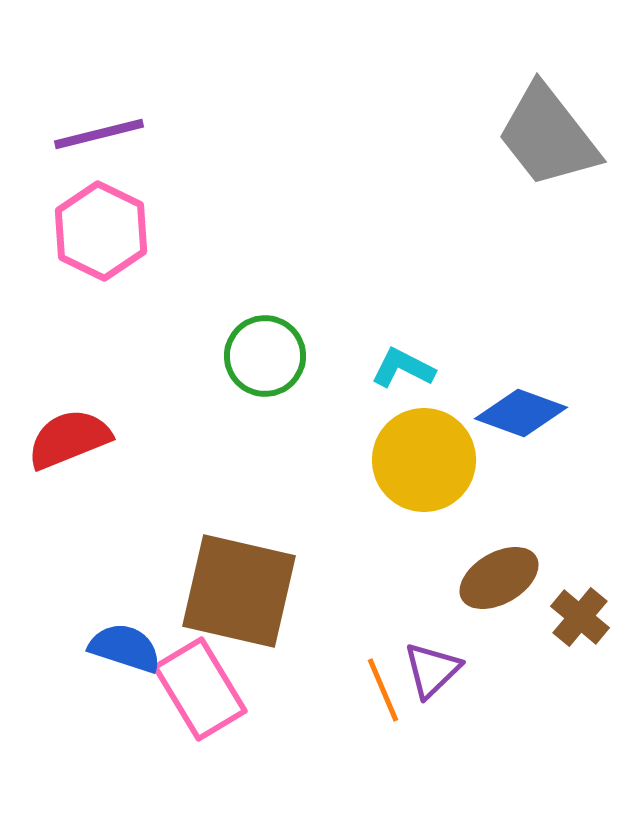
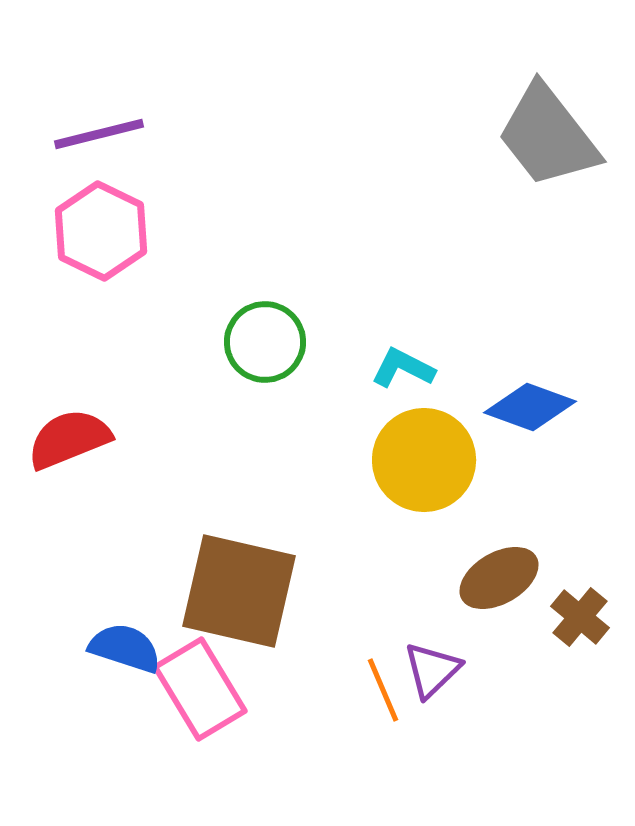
green circle: moved 14 px up
blue diamond: moved 9 px right, 6 px up
